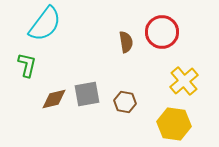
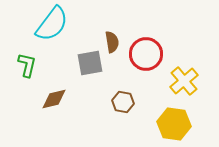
cyan semicircle: moved 7 px right
red circle: moved 16 px left, 22 px down
brown semicircle: moved 14 px left
gray square: moved 3 px right, 31 px up
brown hexagon: moved 2 px left
